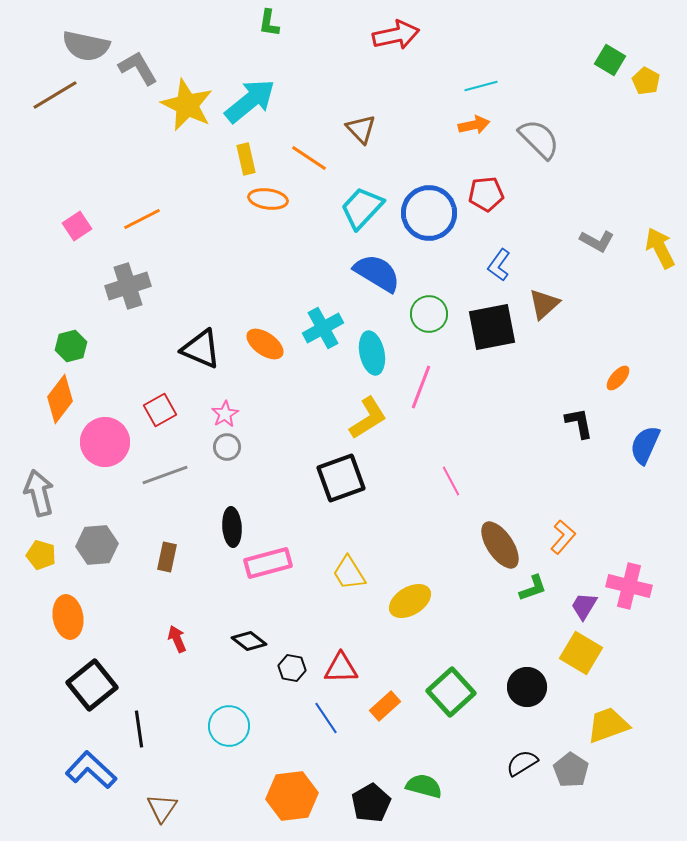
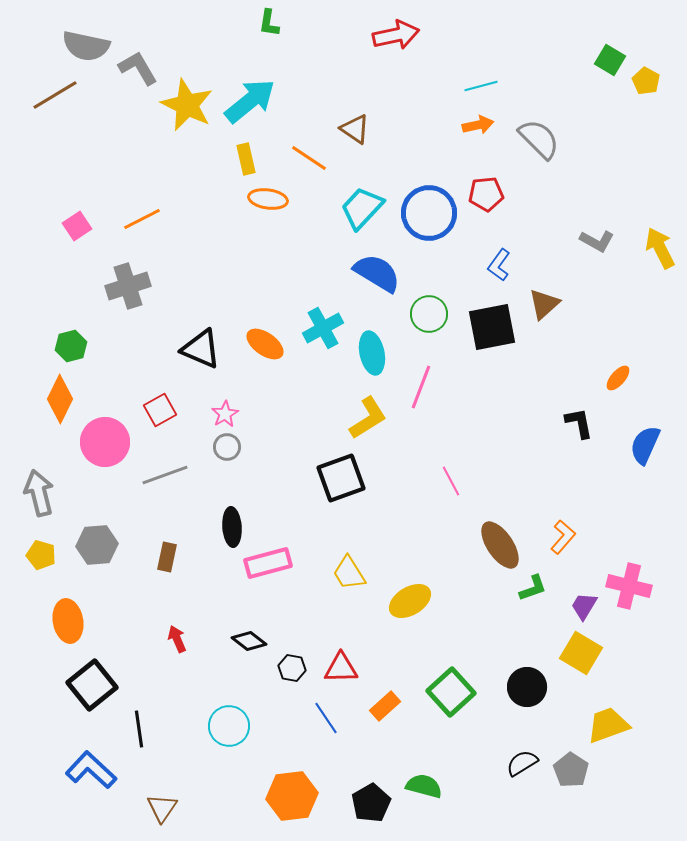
orange arrow at (474, 125): moved 4 px right
brown triangle at (361, 129): moved 6 px left; rotated 12 degrees counterclockwise
orange diamond at (60, 399): rotated 12 degrees counterclockwise
orange ellipse at (68, 617): moved 4 px down
